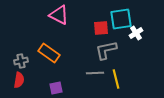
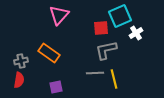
pink triangle: rotated 45 degrees clockwise
cyan square: moved 1 px left, 3 px up; rotated 15 degrees counterclockwise
yellow line: moved 2 px left
purple square: moved 1 px up
